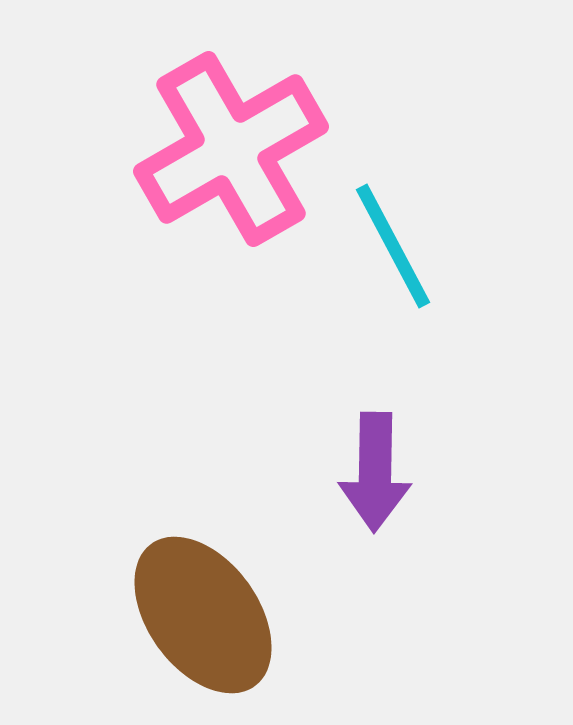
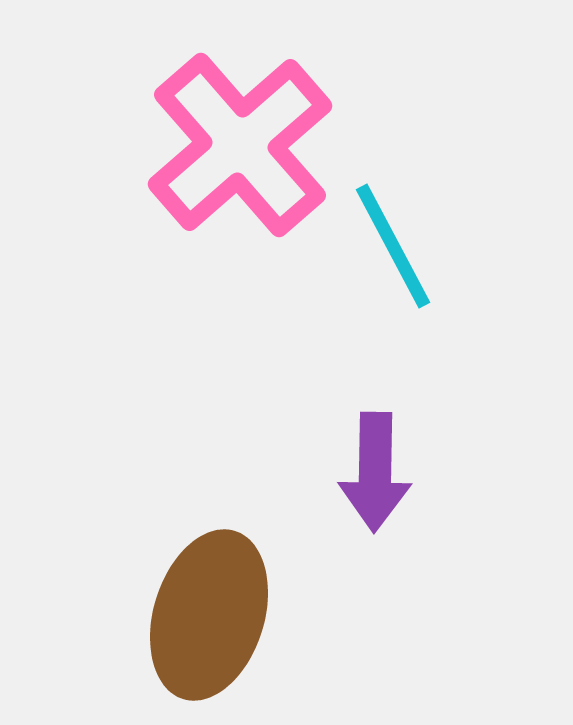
pink cross: moved 9 px right, 4 px up; rotated 11 degrees counterclockwise
brown ellipse: moved 6 px right; rotated 53 degrees clockwise
